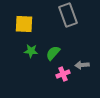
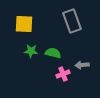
gray rectangle: moved 4 px right, 6 px down
green semicircle: rotated 63 degrees clockwise
